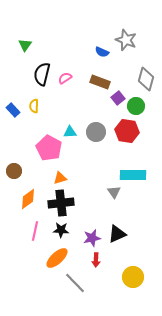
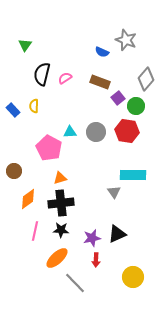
gray diamond: rotated 25 degrees clockwise
